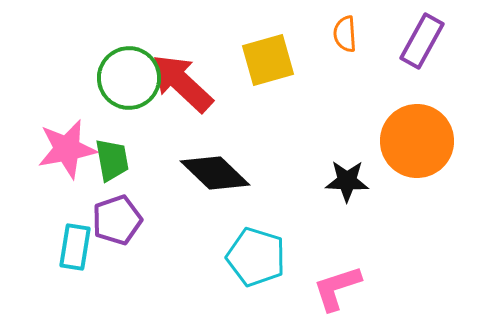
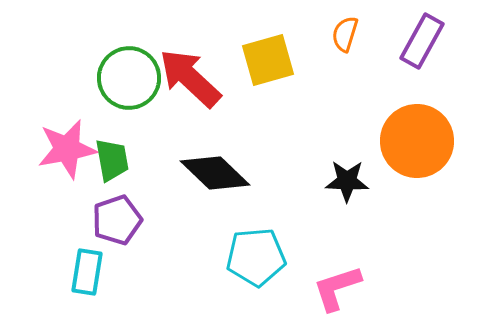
orange semicircle: rotated 21 degrees clockwise
red arrow: moved 8 px right, 5 px up
cyan rectangle: moved 12 px right, 25 px down
cyan pentagon: rotated 22 degrees counterclockwise
